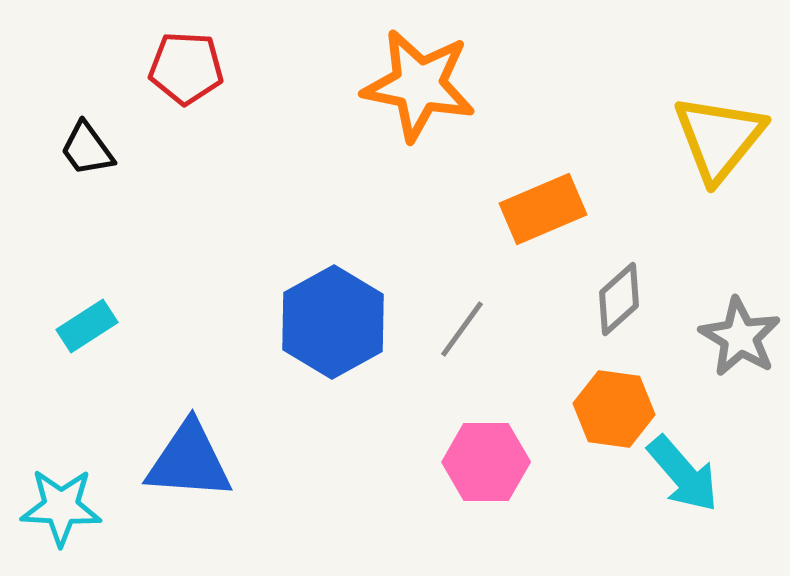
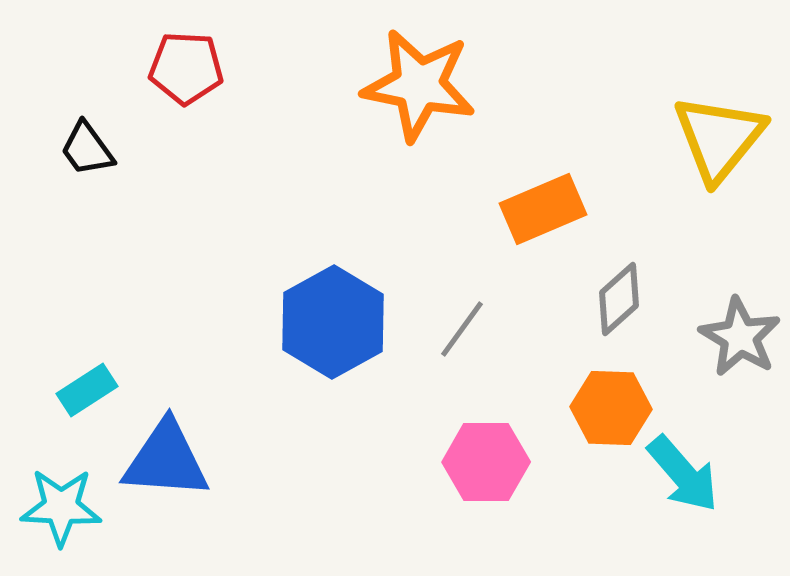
cyan rectangle: moved 64 px down
orange hexagon: moved 3 px left, 1 px up; rotated 6 degrees counterclockwise
blue triangle: moved 23 px left, 1 px up
